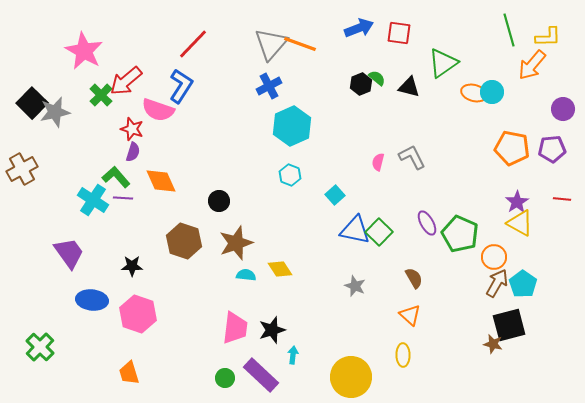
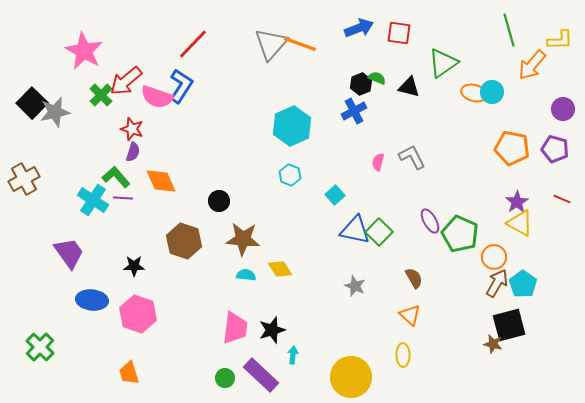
yellow L-shape at (548, 37): moved 12 px right, 3 px down
green semicircle at (377, 78): rotated 18 degrees counterclockwise
blue cross at (269, 86): moved 85 px right, 25 px down
pink semicircle at (158, 110): moved 1 px left, 13 px up
purple pentagon at (552, 149): moved 3 px right; rotated 20 degrees clockwise
brown cross at (22, 169): moved 2 px right, 10 px down
red line at (562, 199): rotated 18 degrees clockwise
purple ellipse at (427, 223): moved 3 px right, 2 px up
brown star at (236, 243): moved 7 px right, 4 px up; rotated 24 degrees clockwise
black star at (132, 266): moved 2 px right
